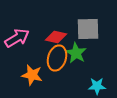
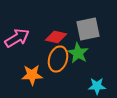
gray square: rotated 10 degrees counterclockwise
green star: moved 2 px right
orange ellipse: moved 1 px right, 1 px down
orange star: rotated 15 degrees counterclockwise
